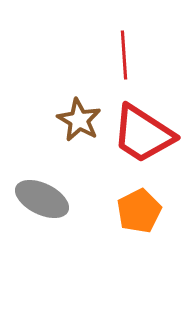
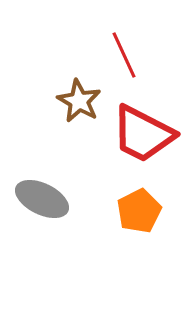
red line: rotated 21 degrees counterclockwise
brown star: moved 19 px up
red trapezoid: rotated 6 degrees counterclockwise
